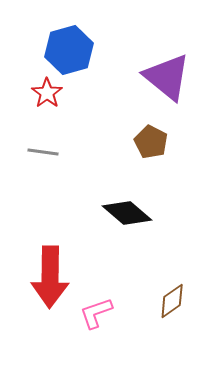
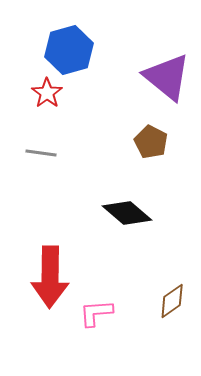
gray line: moved 2 px left, 1 px down
pink L-shape: rotated 15 degrees clockwise
